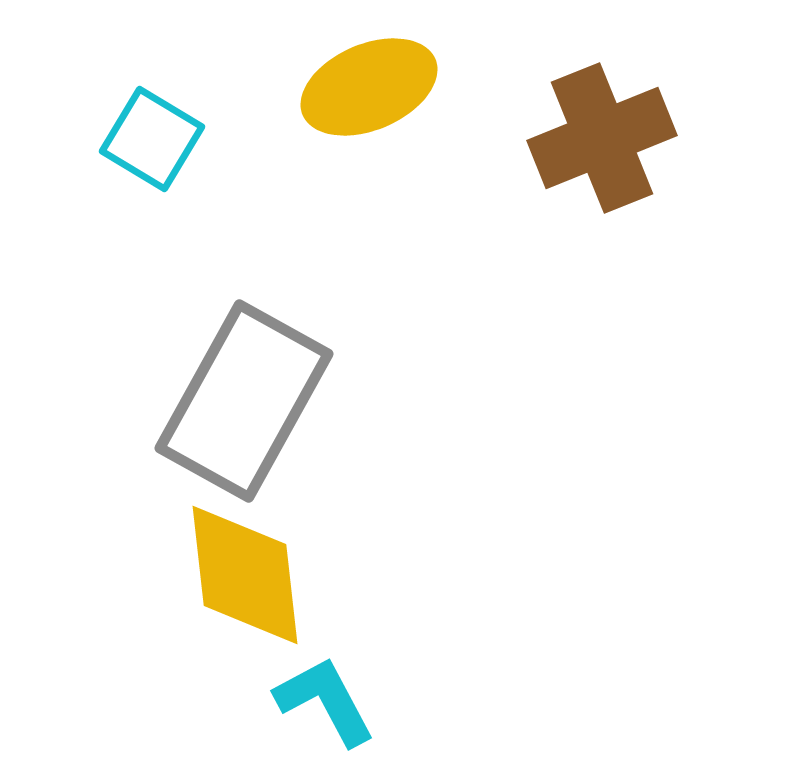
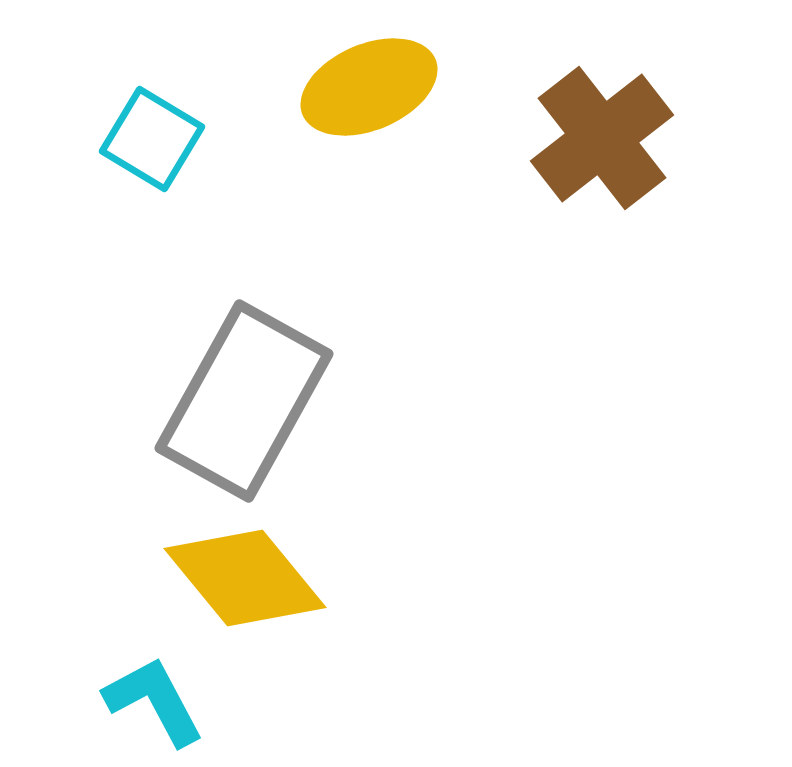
brown cross: rotated 16 degrees counterclockwise
yellow diamond: moved 3 px down; rotated 33 degrees counterclockwise
cyan L-shape: moved 171 px left
